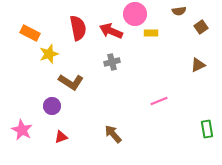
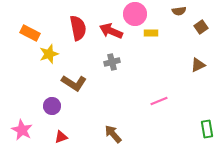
brown L-shape: moved 3 px right, 1 px down
